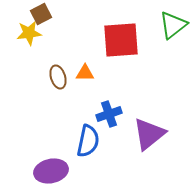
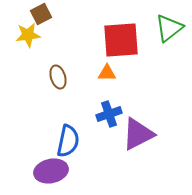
green triangle: moved 4 px left, 3 px down
yellow star: moved 1 px left, 2 px down
orange triangle: moved 22 px right
purple triangle: moved 11 px left; rotated 12 degrees clockwise
blue semicircle: moved 20 px left
